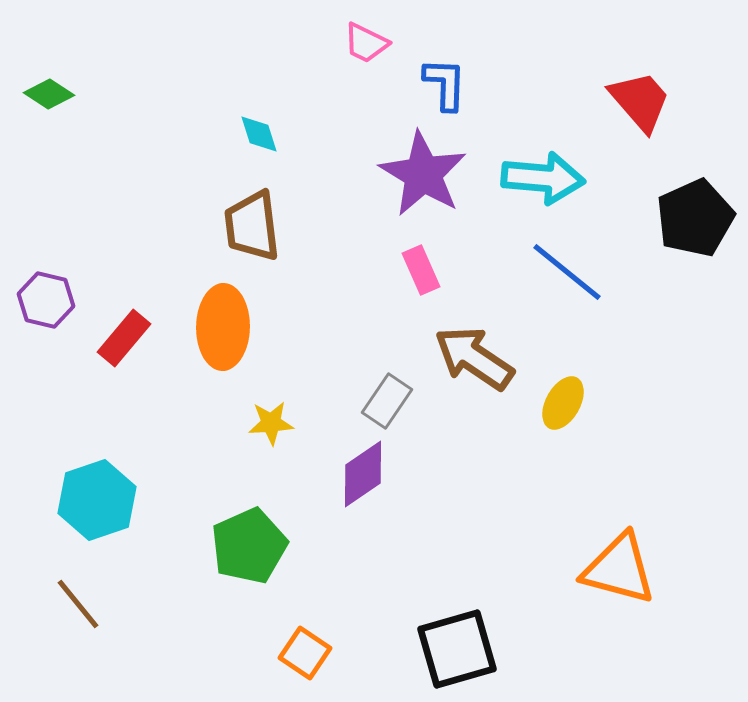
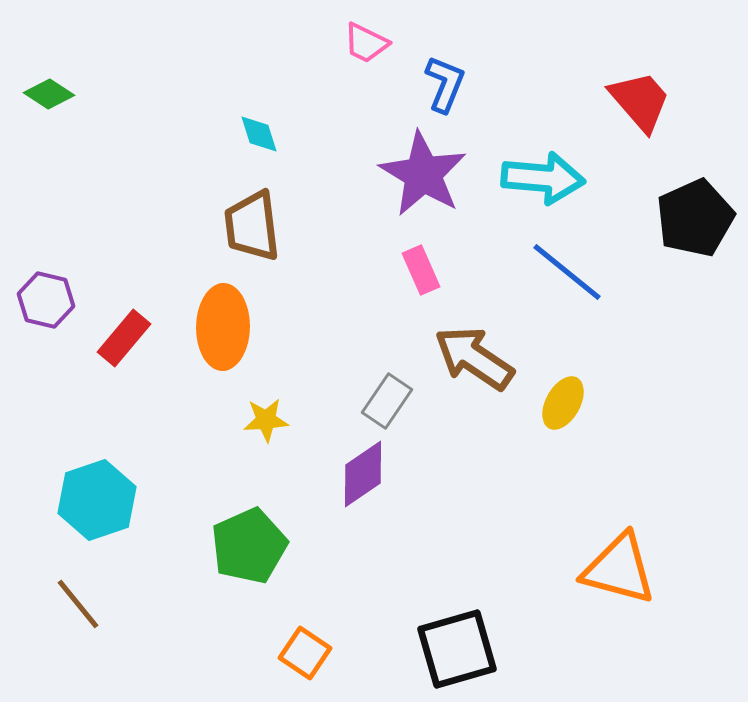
blue L-shape: rotated 20 degrees clockwise
yellow star: moved 5 px left, 3 px up
